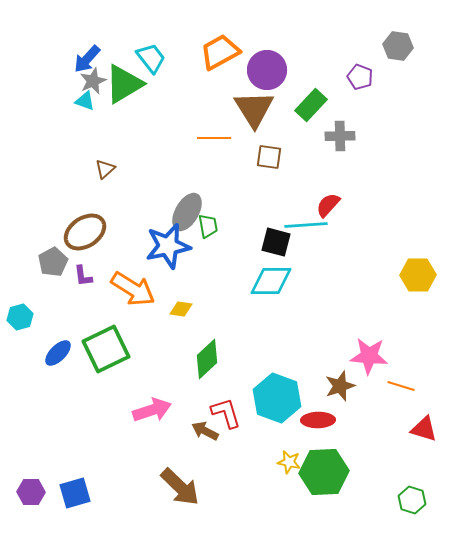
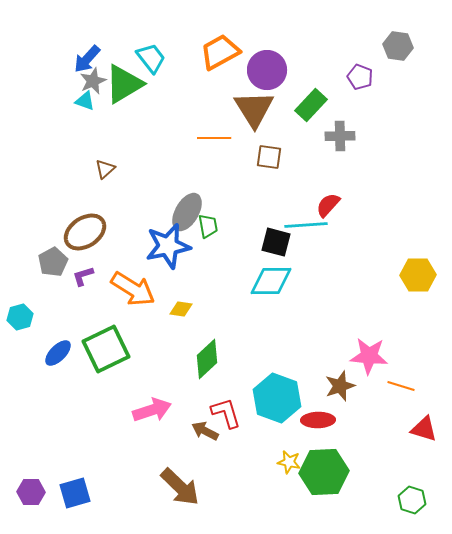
purple L-shape at (83, 276): rotated 80 degrees clockwise
